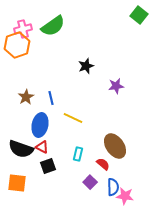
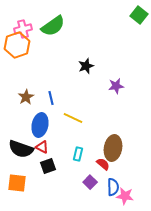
brown ellipse: moved 2 px left, 2 px down; rotated 45 degrees clockwise
